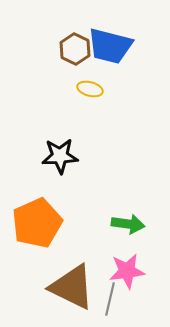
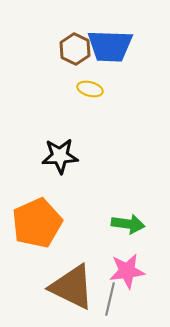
blue trapezoid: rotated 12 degrees counterclockwise
